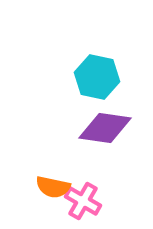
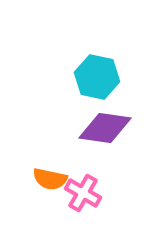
orange semicircle: moved 3 px left, 8 px up
pink cross: moved 8 px up
